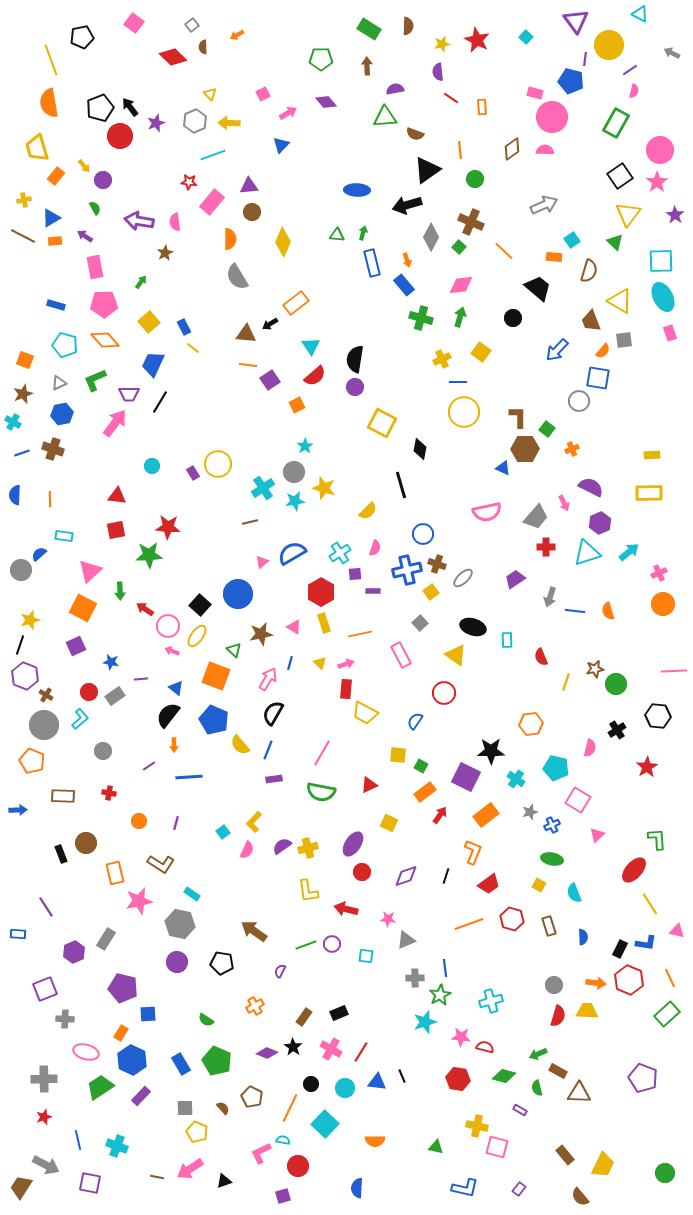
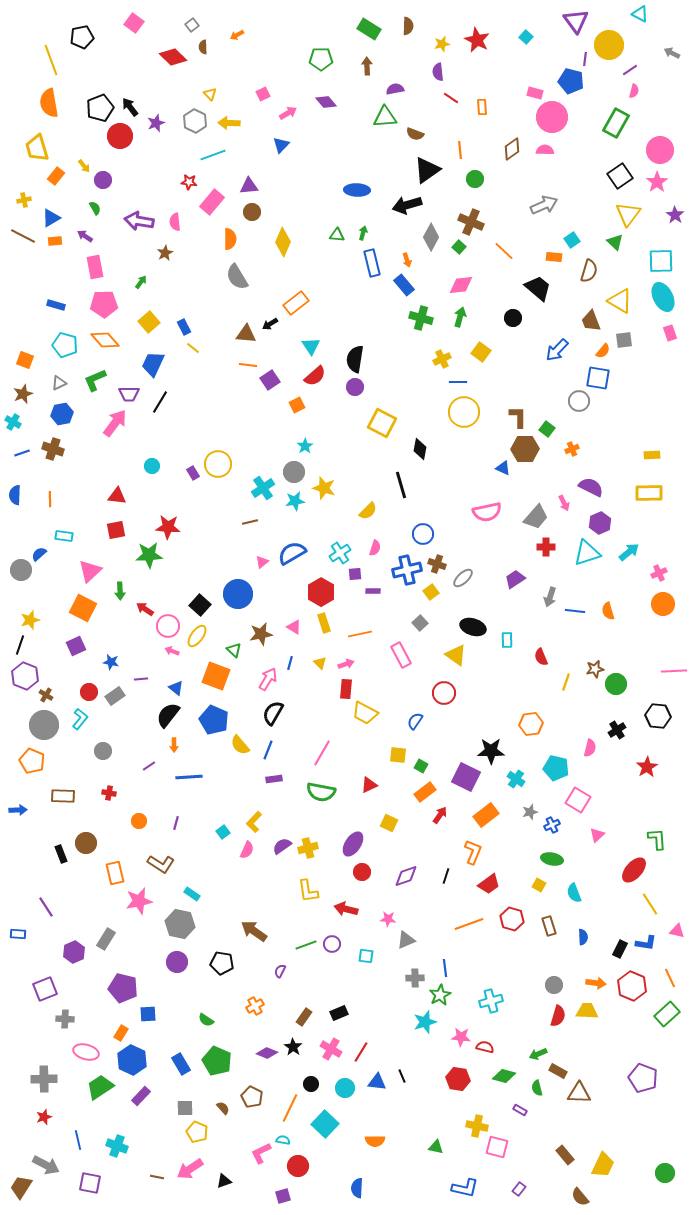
gray hexagon at (195, 121): rotated 10 degrees counterclockwise
cyan L-shape at (80, 719): rotated 10 degrees counterclockwise
red hexagon at (629, 980): moved 3 px right, 6 px down
